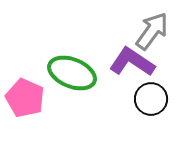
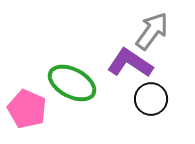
purple L-shape: moved 2 px left, 1 px down
green ellipse: moved 10 px down; rotated 6 degrees clockwise
pink pentagon: moved 2 px right, 11 px down
